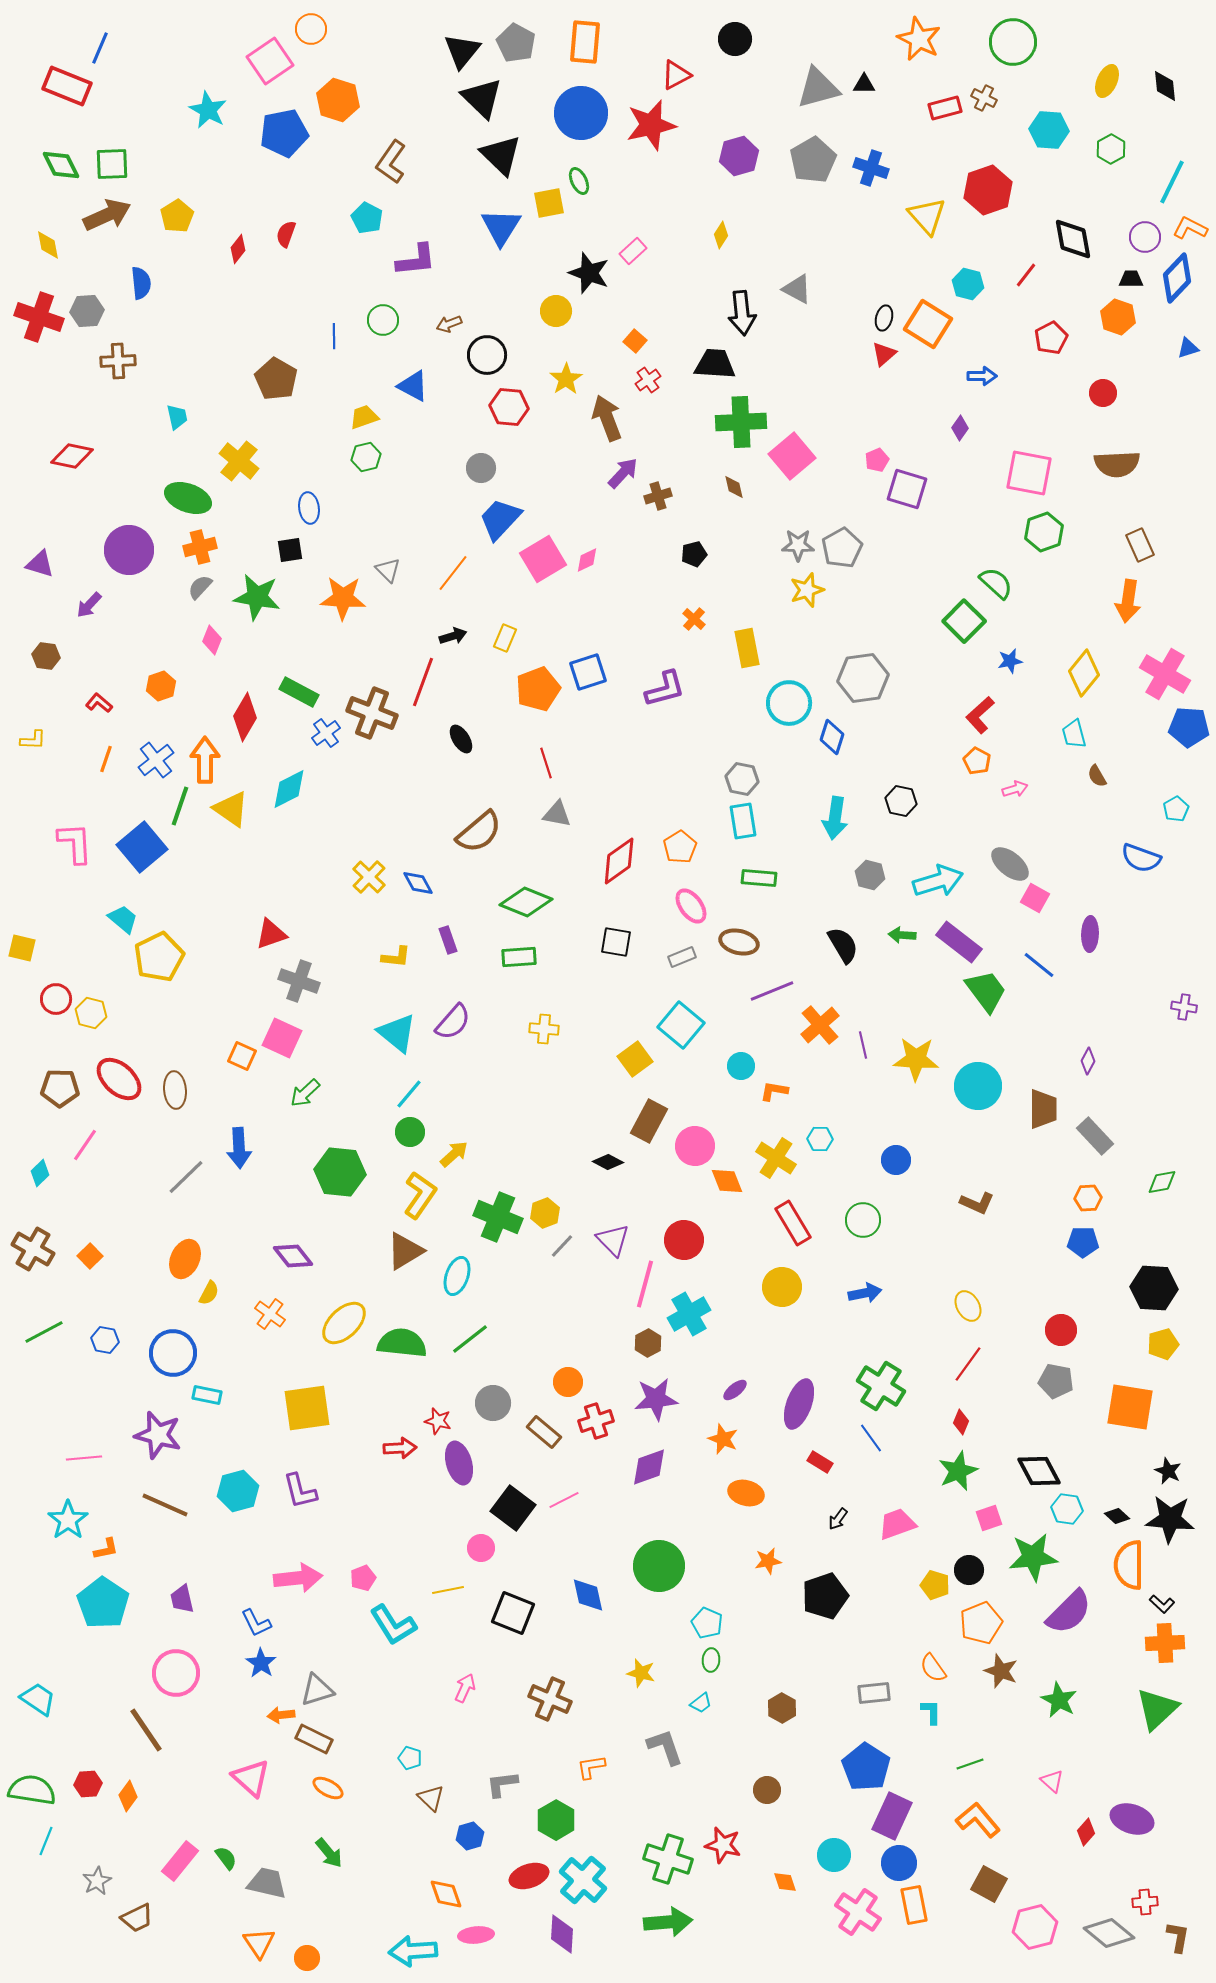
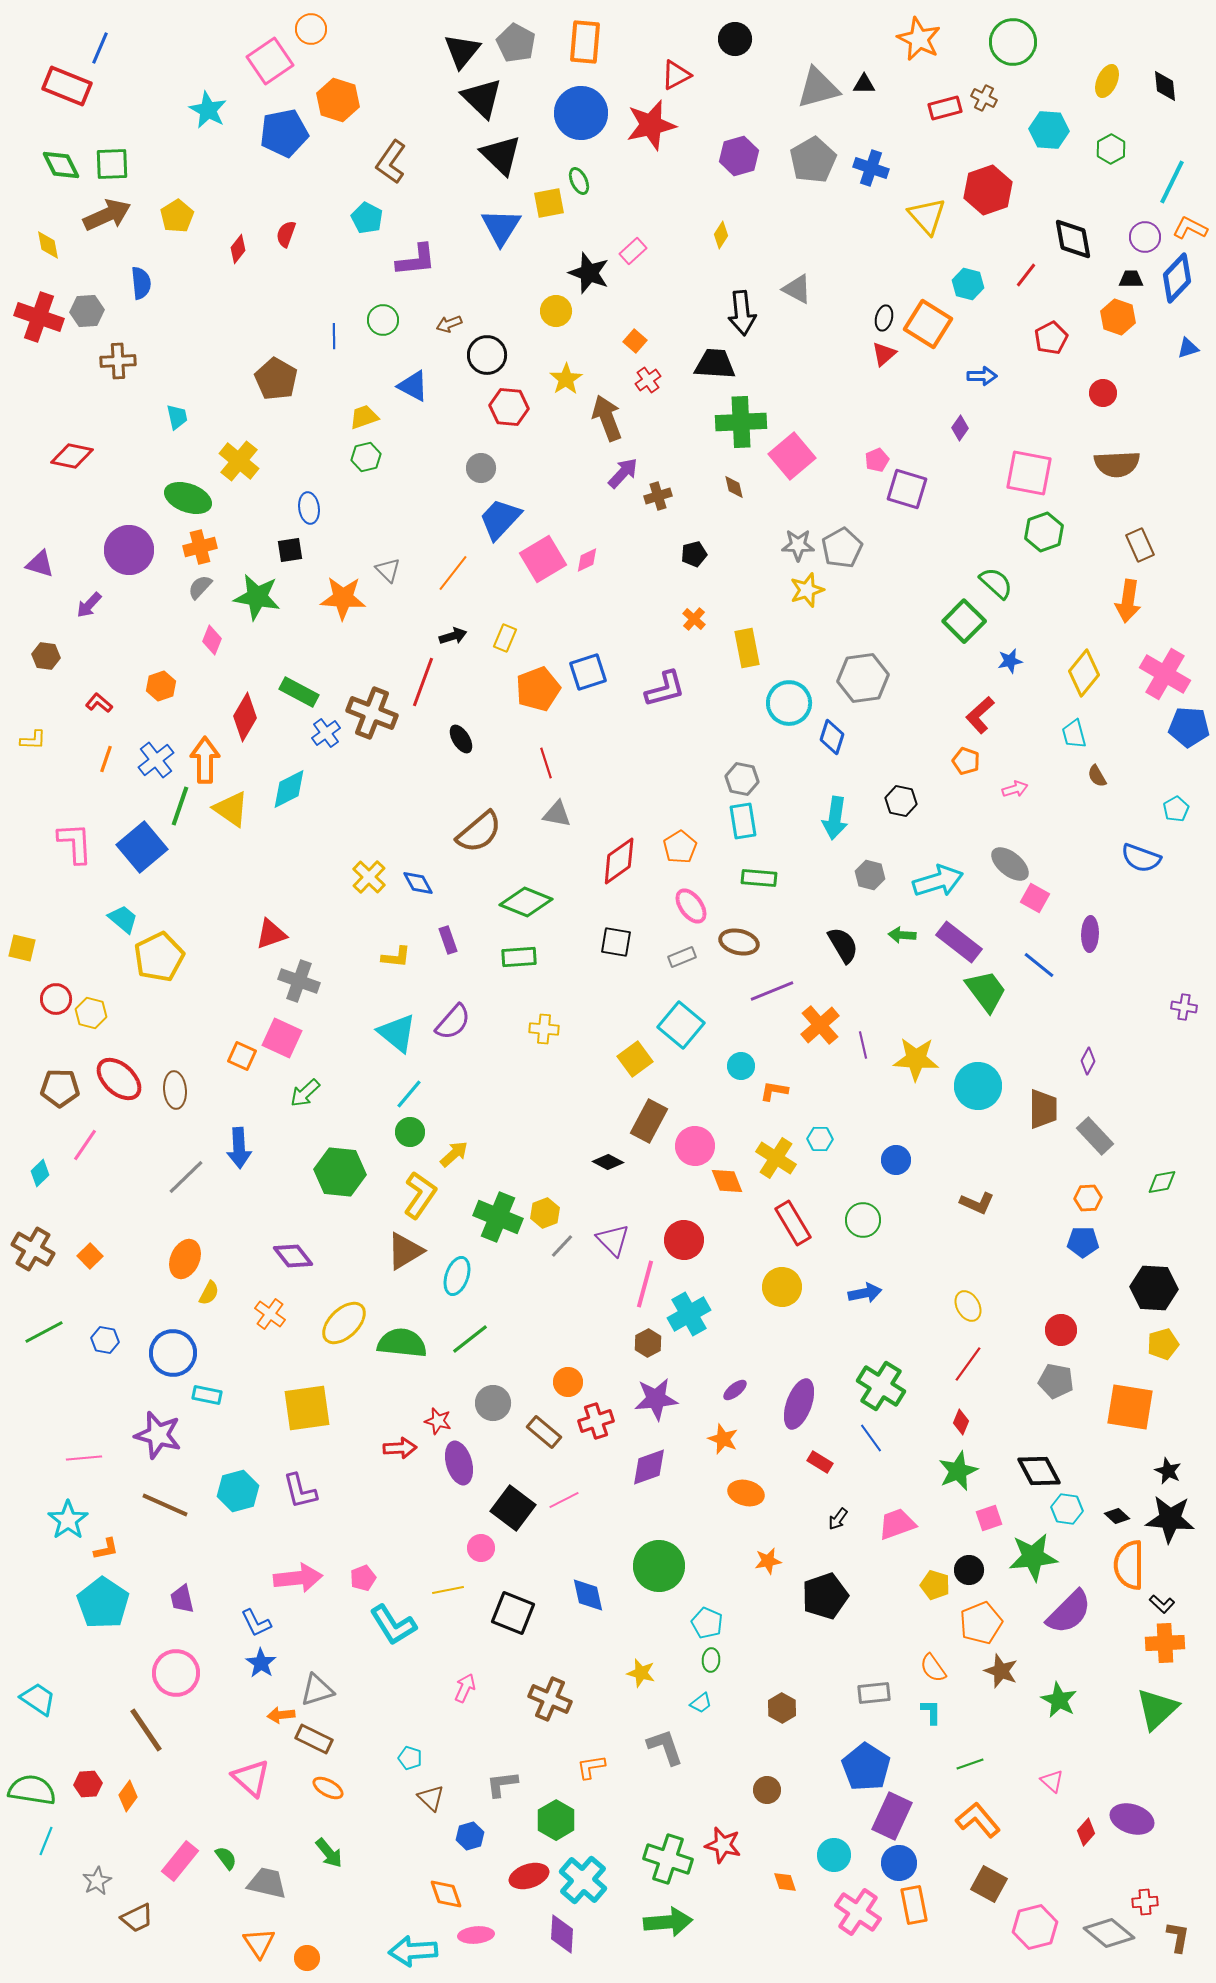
orange pentagon at (977, 761): moved 11 px left; rotated 8 degrees counterclockwise
